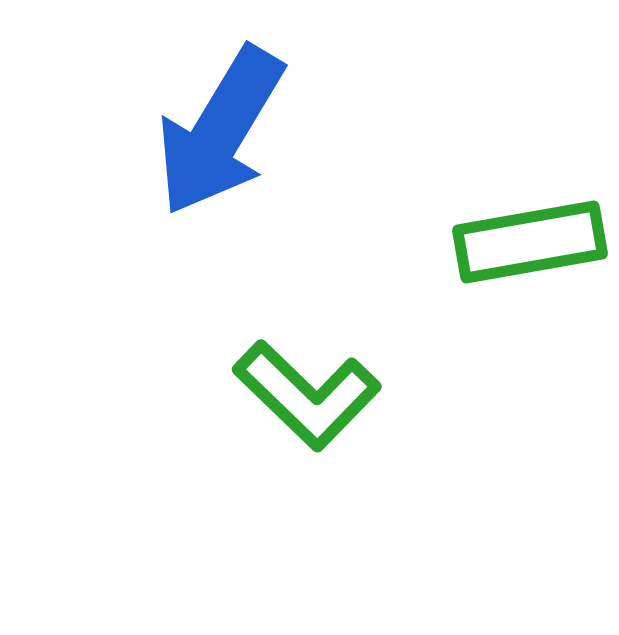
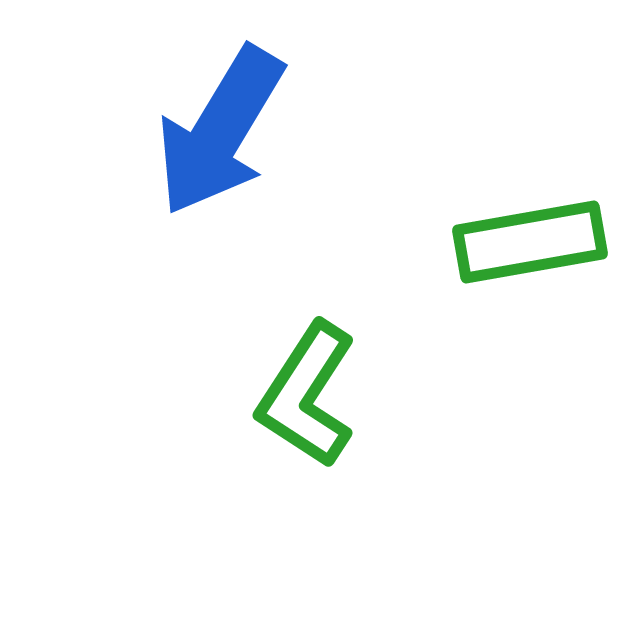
green L-shape: rotated 79 degrees clockwise
